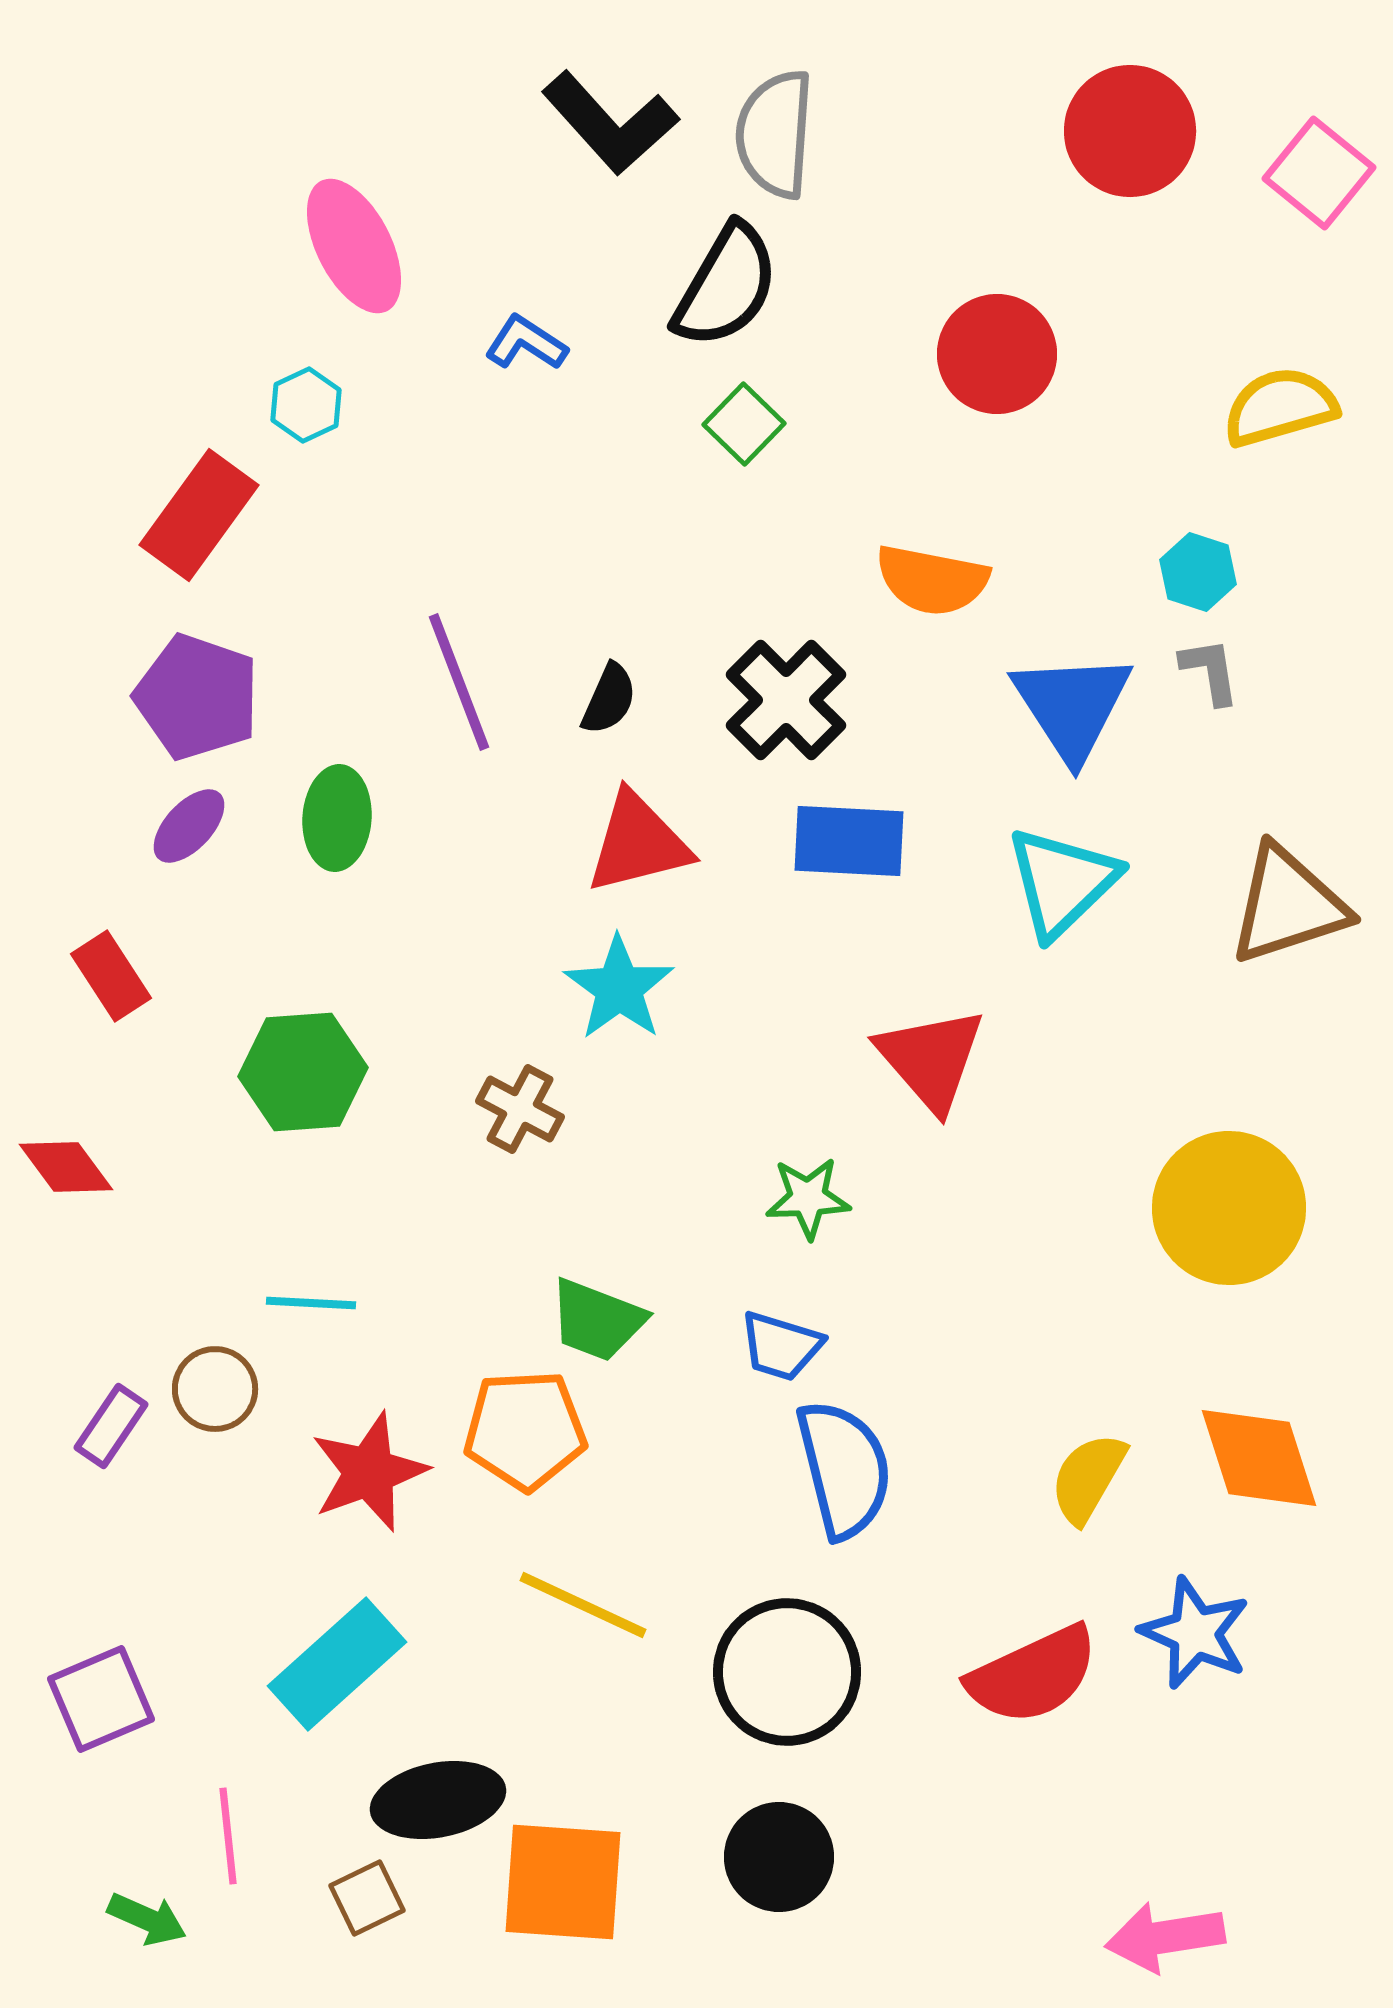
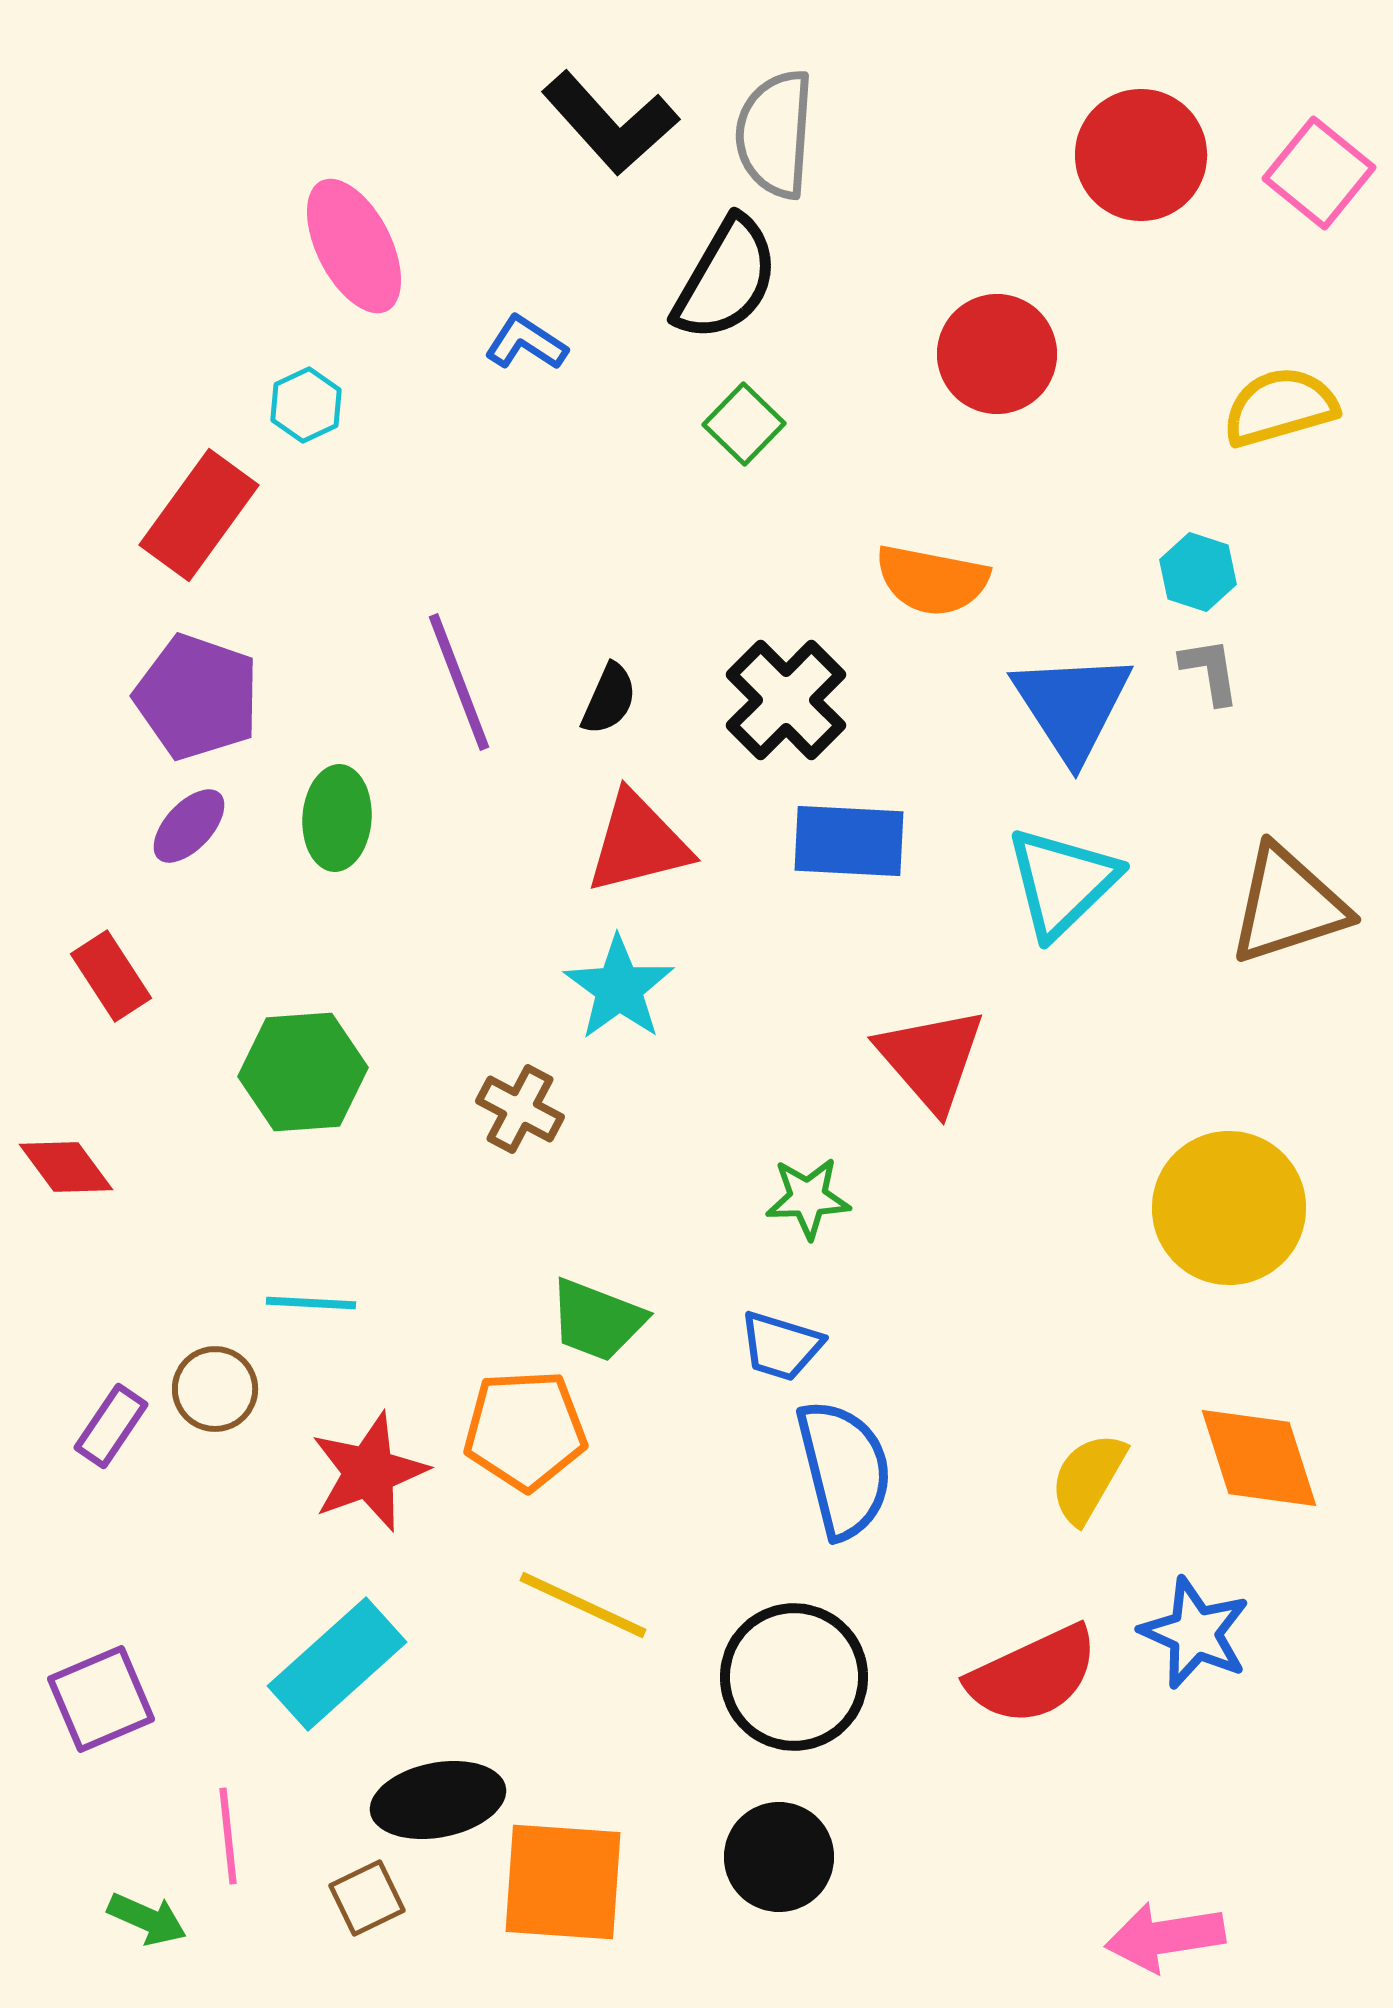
red circle at (1130, 131): moved 11 px right, 24 px down
black semicircle at (726, 286): moved 7 px up
black circle at (787, 1672): moved 7 px right, 5 px down
